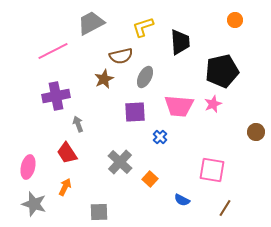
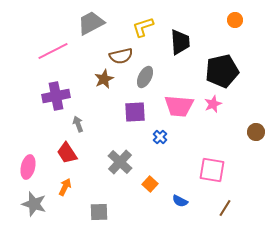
orange square: moved 5 px down
blue semicircle: moved 2 px left, 1 px down
